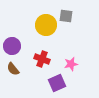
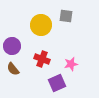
yellow circle: moved 5 px left
